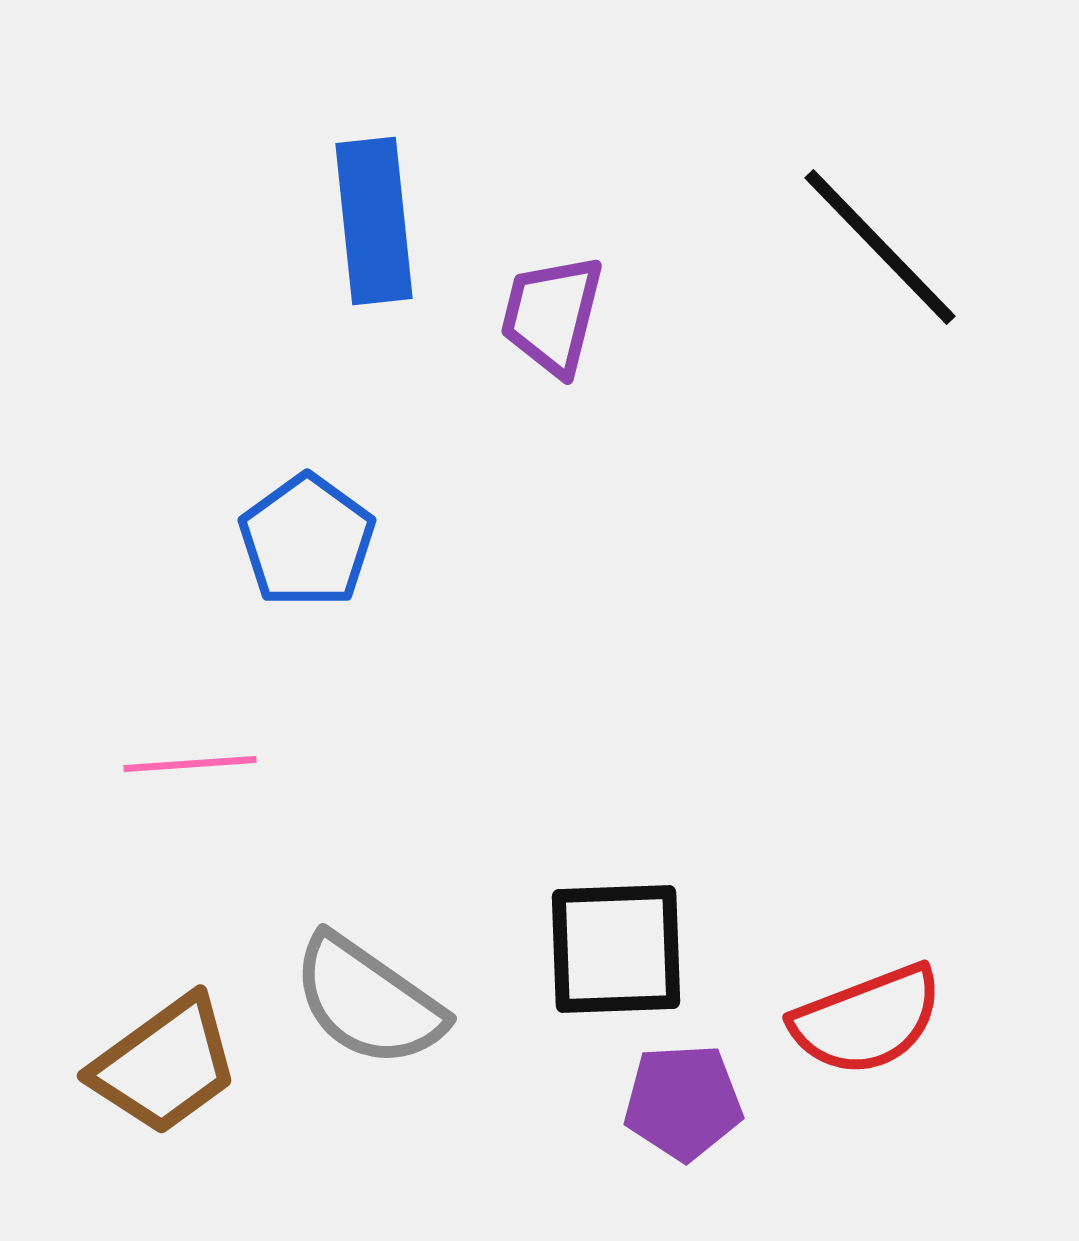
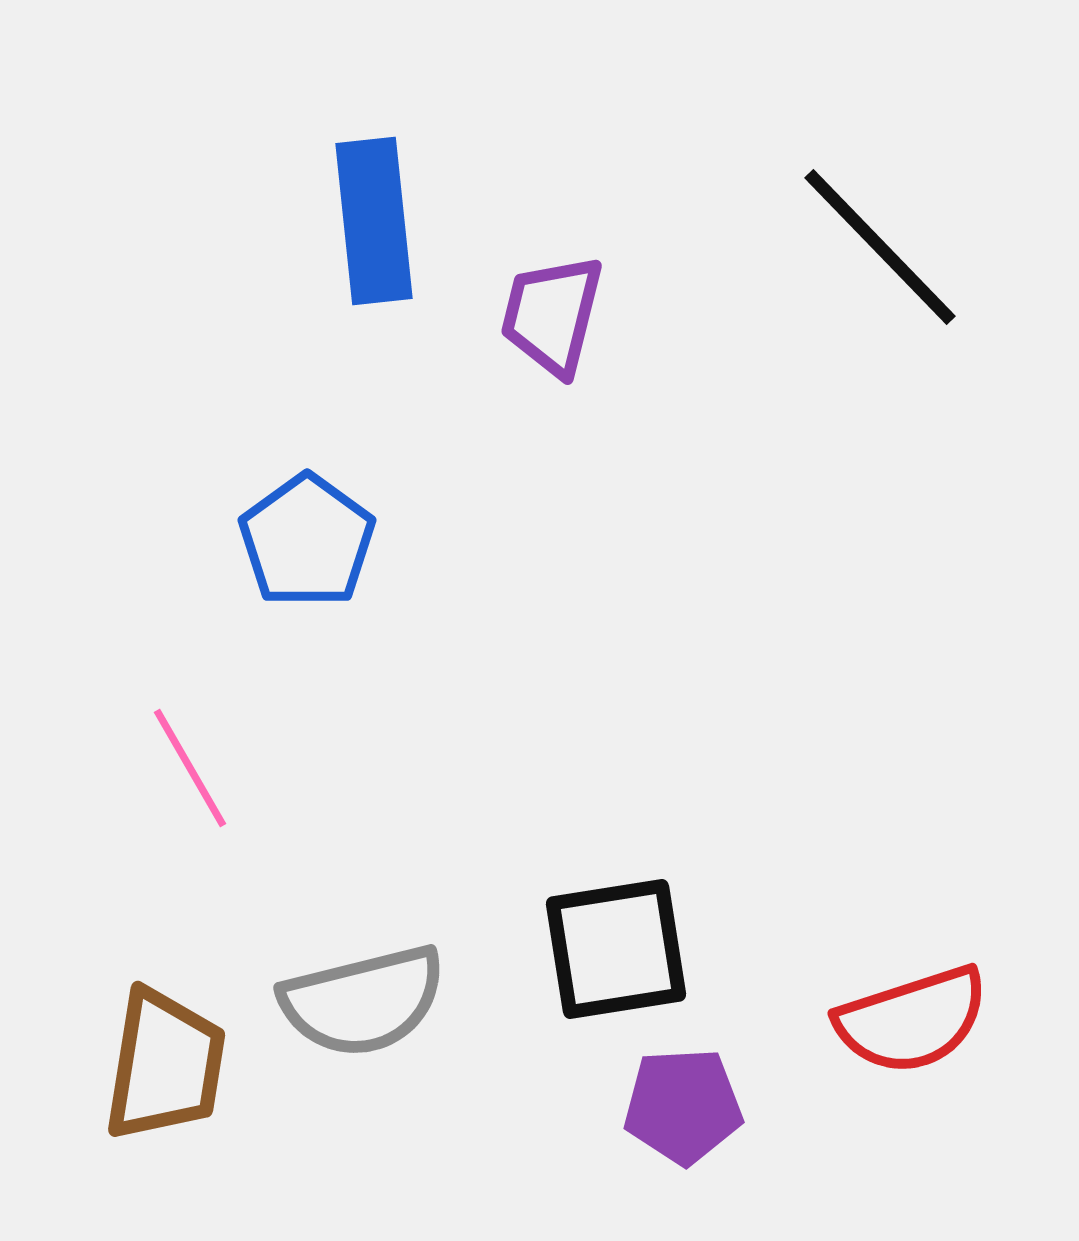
pink line: moved 4 px down; rotated 64 degrees clockwise
black square: rotated 7 degrees counterclockwise
gray semicircle: moved 5 px left; rotated 49 degrees counterclockwise
red semicircle: moved 45 px right; rotated 3 degrees clockwise
brown trapezoid: rotated 45 degrees counterclockwise
purple pentagon: moved 4 px down
